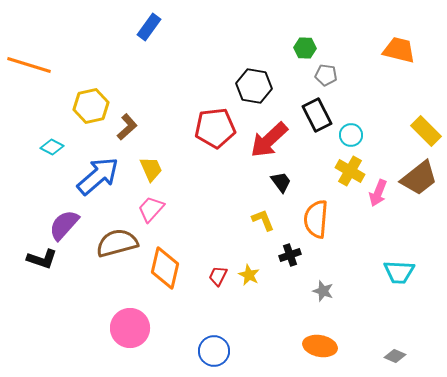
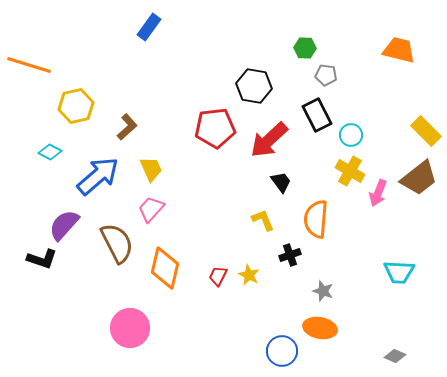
yellow hexagon: moved 15 px left
cyan diamond: moved 2 px left, 5 px down
brown semicircle: rotated 78 degrees clockwise
orange ellipse: moved 18 px up
blue circle: moved 68 px right
